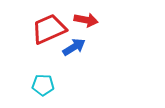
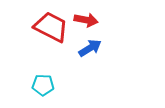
red trapezoid: moved 2 px right, 2 px up; rotated 51 degrees clockwise
blue arrow: moved 16 px right, 1 px down
